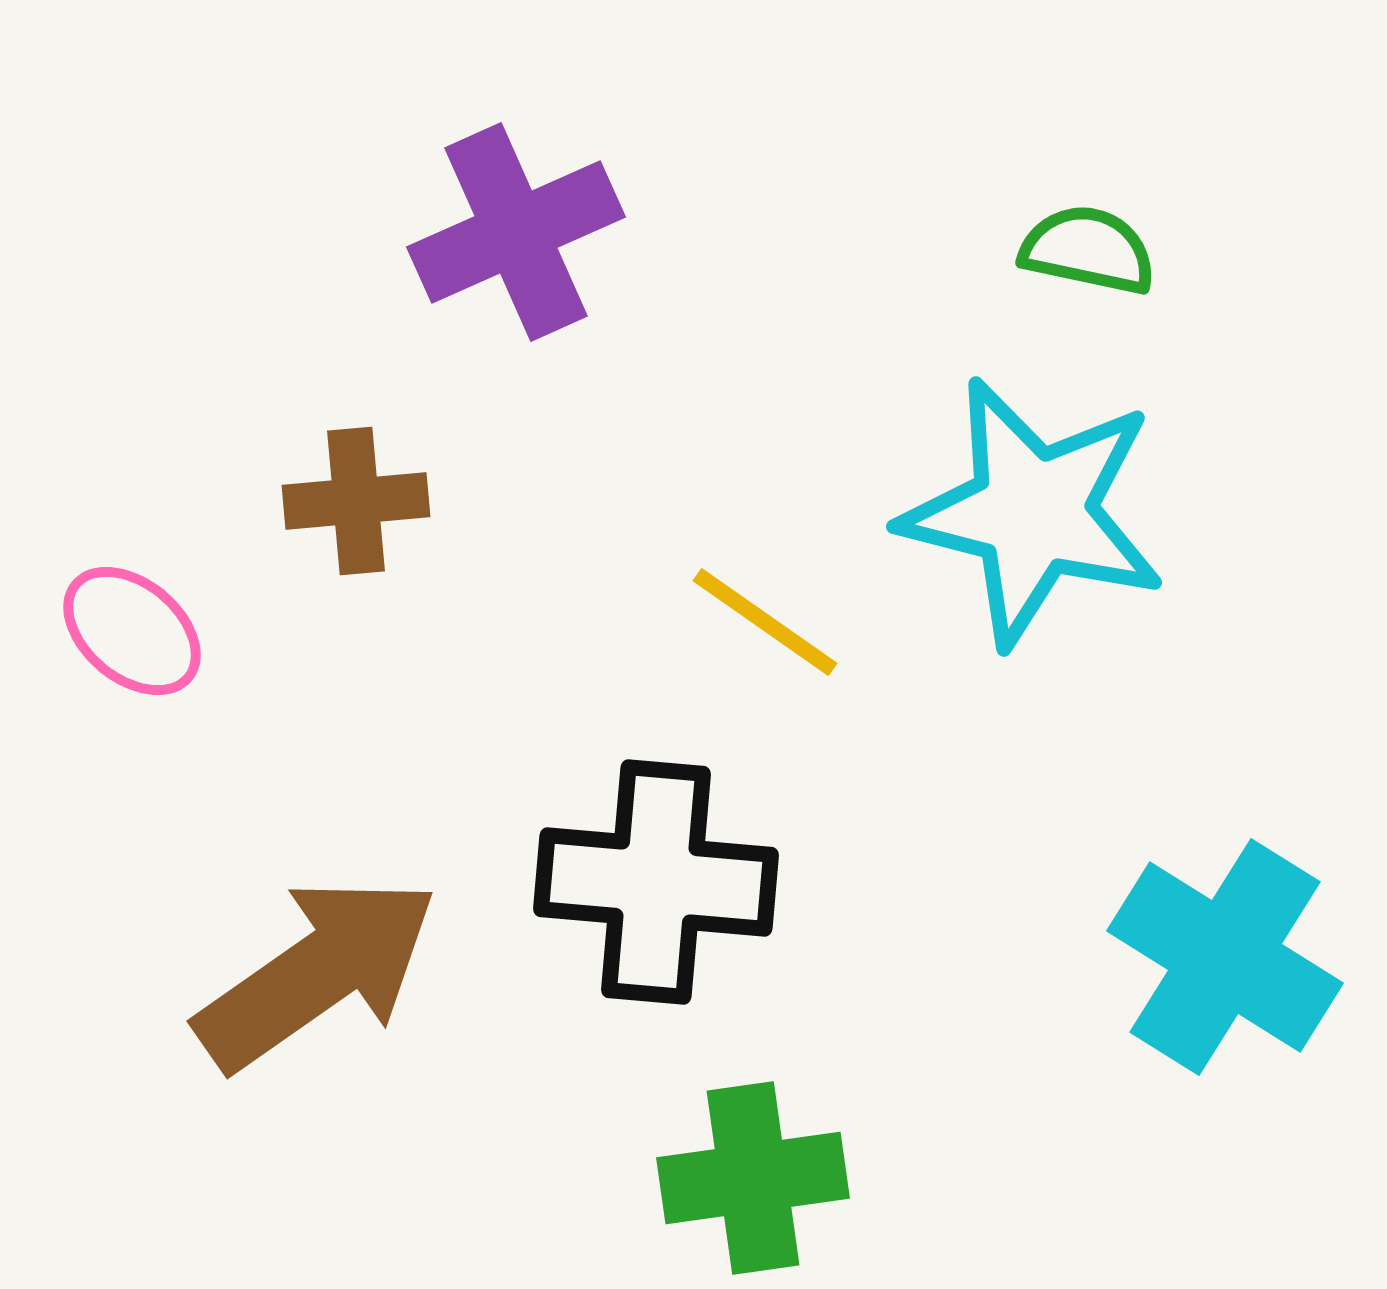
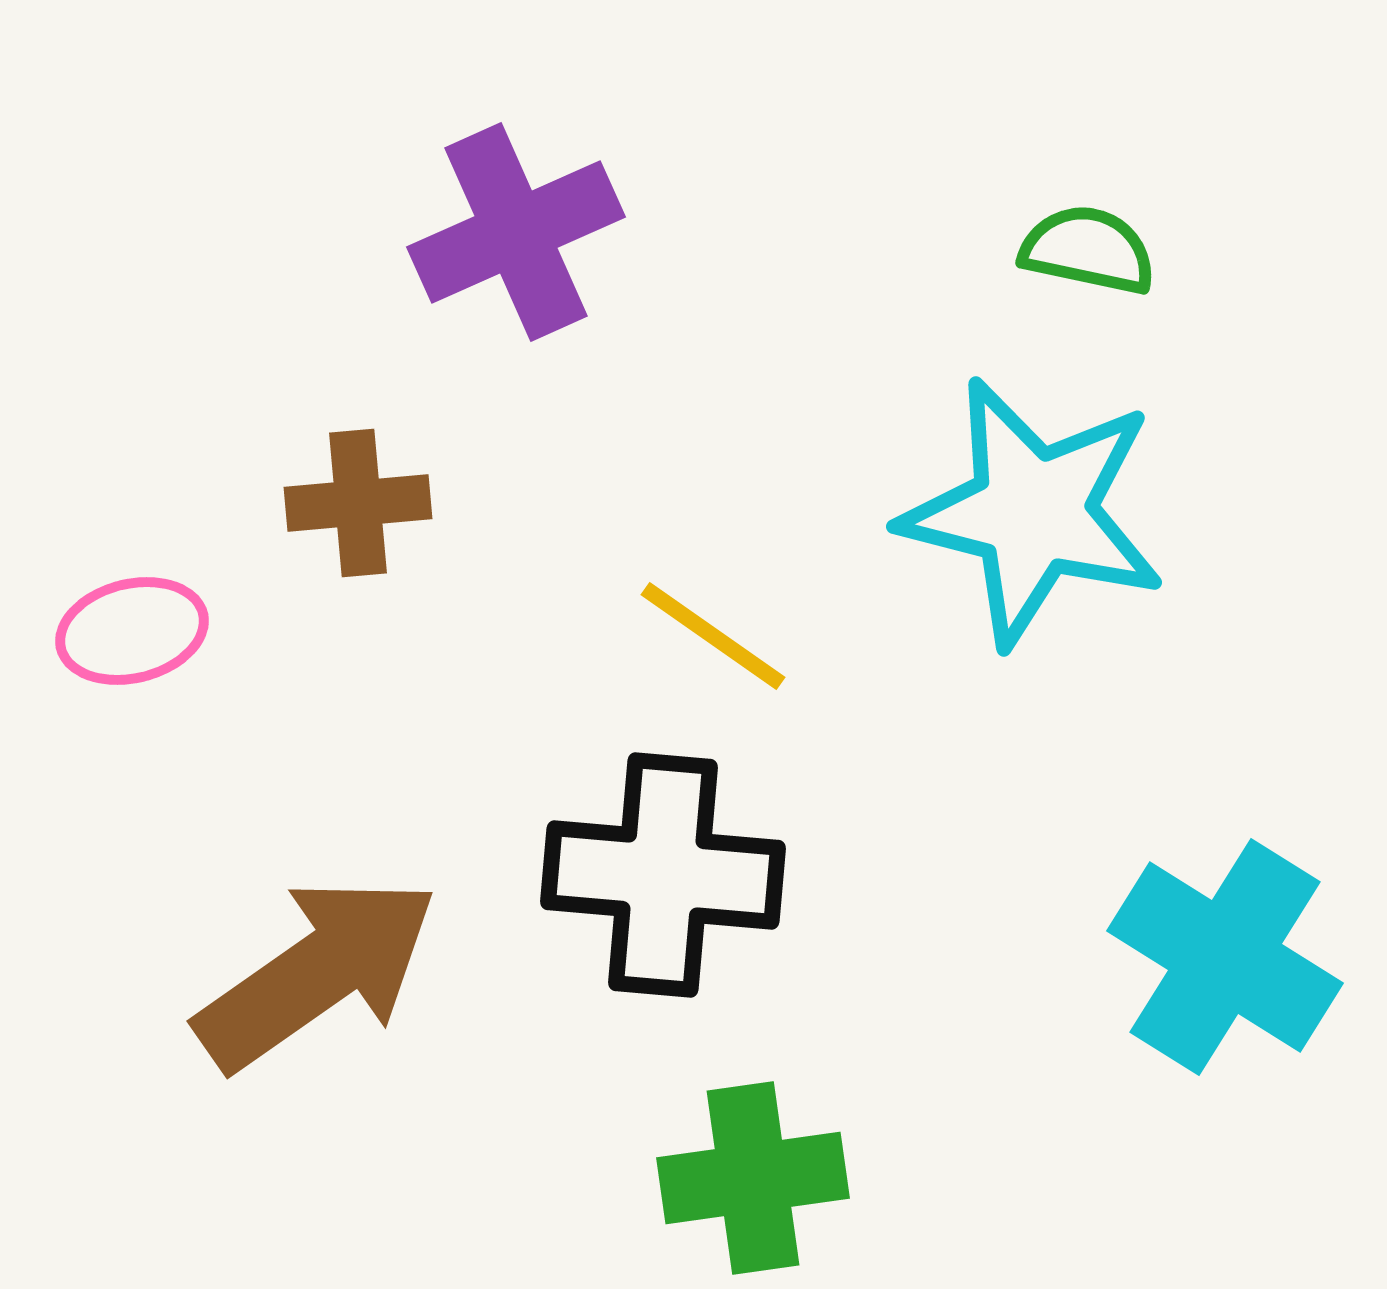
brown cross: moved 2 px right, 2 px down
yellow line: moved 52 px left, 14 px down
pink ellipse: rotated 54 degrees counterclockwise
black cross: moved 7 px right, 7 px up
